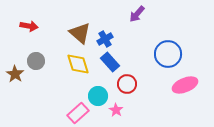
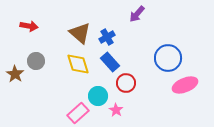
blue cross: moved 2 px right, 2 px up
blue circle: moved 4 px down
red circle: moved 1 px left, 1 px up
